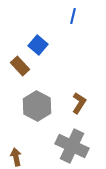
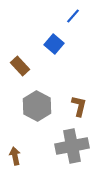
blue line: rotated 28 degrees clockwise
blue square: moved 16 px right, 1 px up
brown L-shape: moved 3 px down; rotated 20 degrees counterclockwise
gray cross: rotated 36 degrees counterclockwise
brown arrow: moved 1 px left, 1 px up
